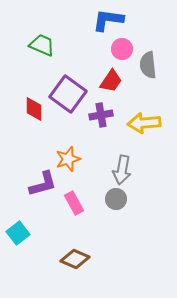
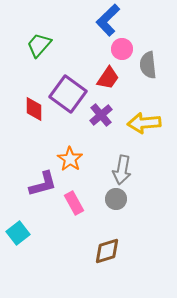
blue L-shape: rotated 52 degrees counterclockwise
green trapezoid: moved 3 px left; rotated 72 degrees counterclockwise
red trapezoid: moved 3 px left, 3 px up
purple cross: rotated 30 degrees counterclockwise
orange star: moved 2 px right; rotated 20 degrees counterclockwise
brown diamond: moved 32 px right, 8 px up; rotated 40 degrees counterclockwise
